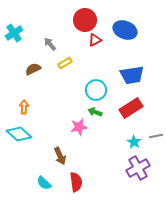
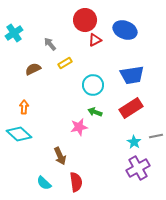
cyan circle: moved 3 px left, 5 px up
